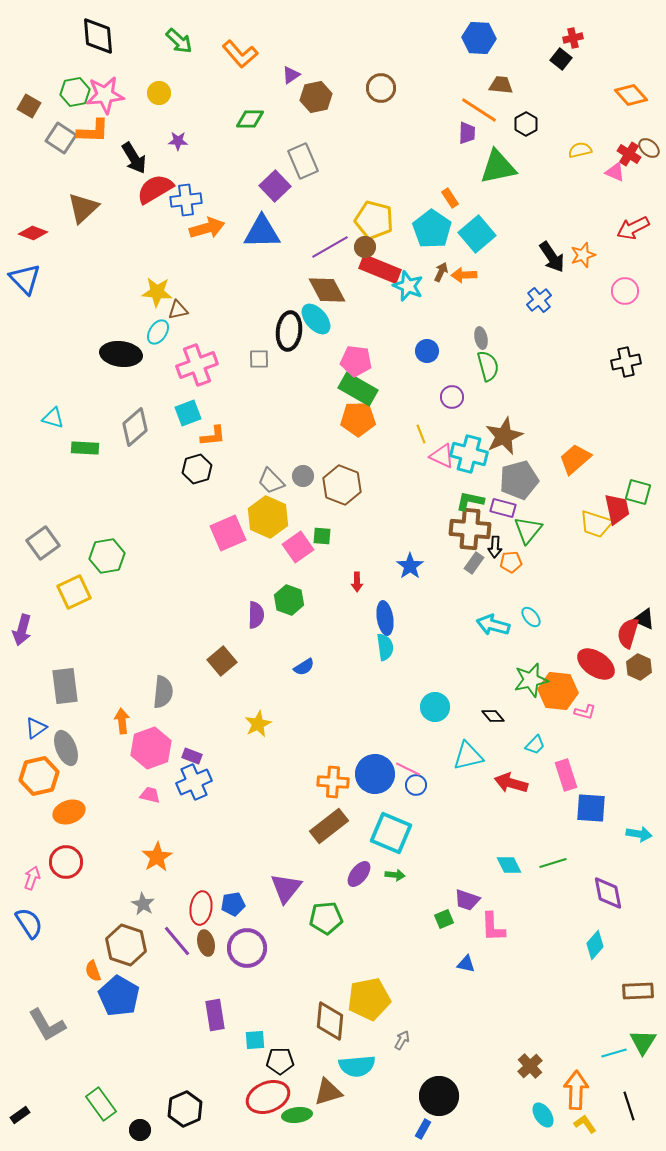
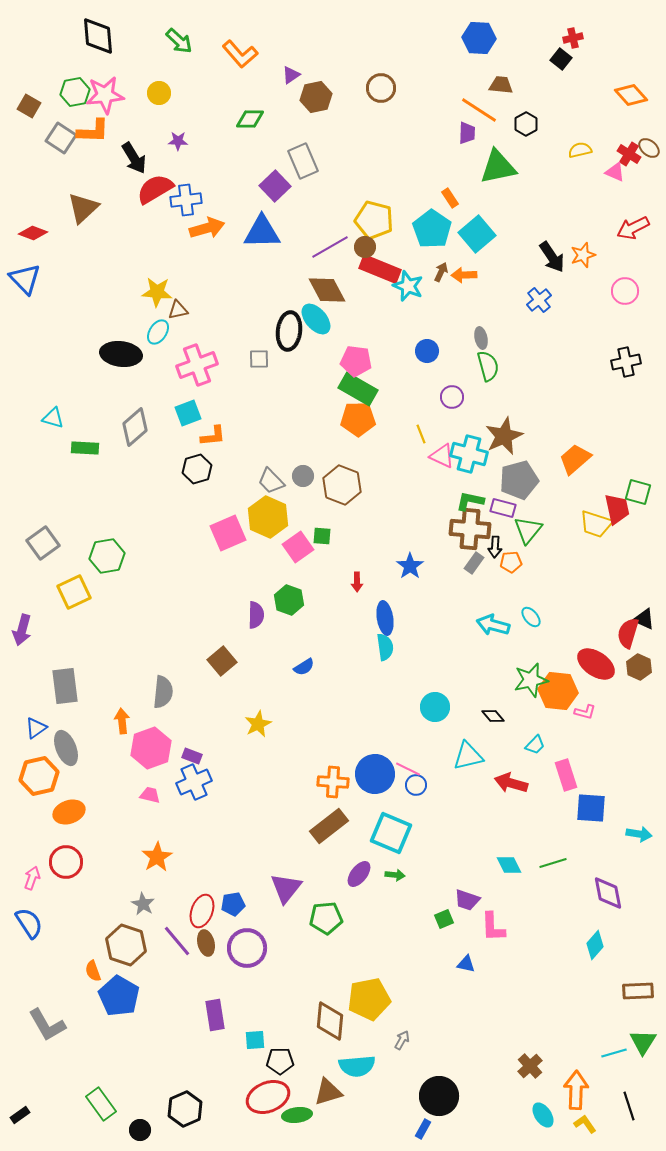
red ellipse at (201, 908): moved 1 px right, 3 px down; rotated 12 degrees clockwise
